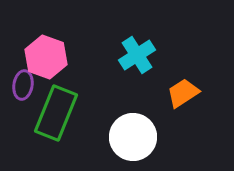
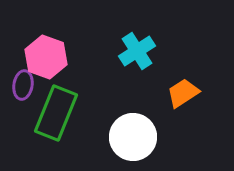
cyan cross: moved 4 px up
